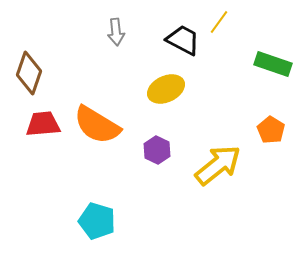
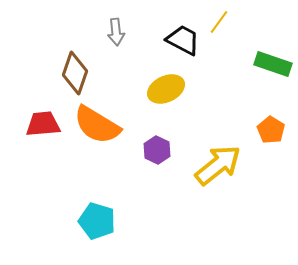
brown diamond: moved 46 px right
